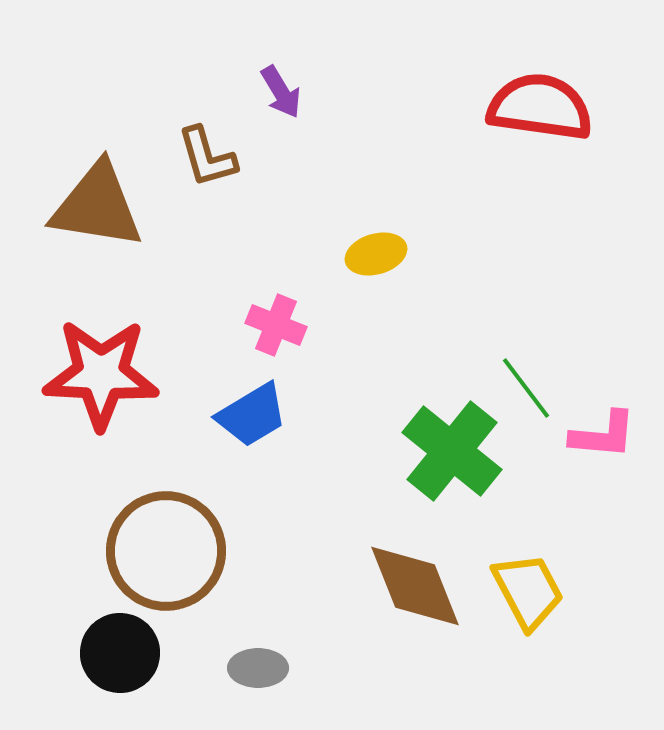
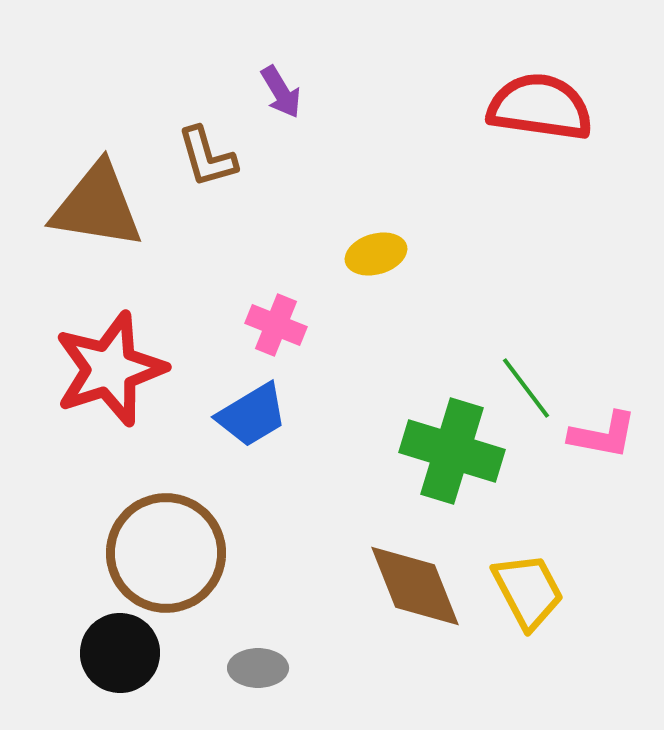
red star: moved 9 px right, 5 px up; rotated 21 degrees counterclockwise
pink L-shape: rotated 6 degrees clockwise
green cross: rotated 22 degrees counterclockwise
brown circle: moved 2 px down
